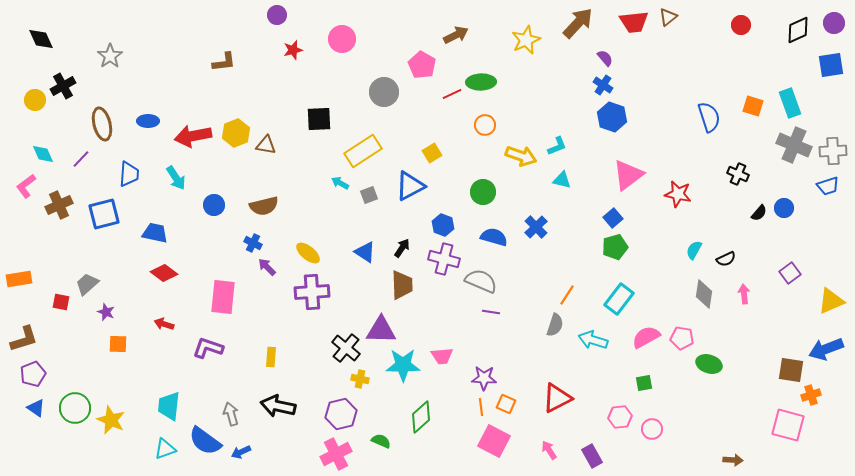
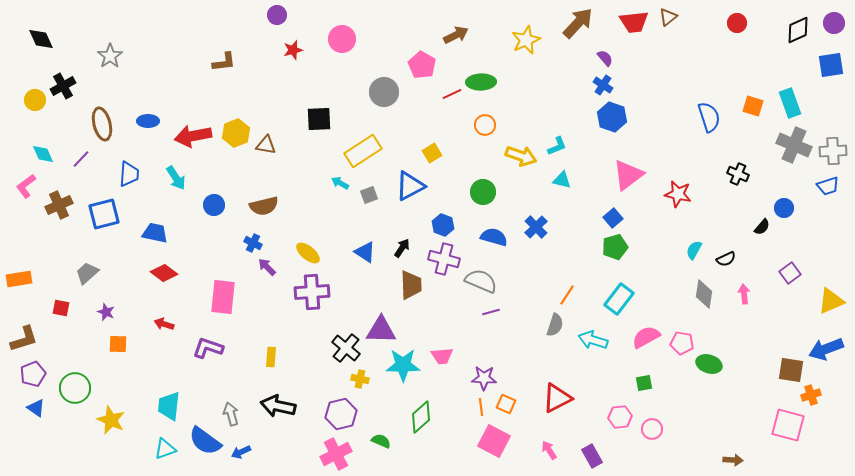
red circle at (741, 25): moved 4 px left, 2 px up
black semicircle at (759, 213): moved 3 px right, 14 px down
gray trapezoid at (87, 284): moved 11 px up
brown trapezoid at (402, 285): moved 9 px right
red square at (61, 302): moved 6 px down
purple line at (491, 312): rotated 24 degrees counterclockwise
pink pentagon at (682, 338): moved 5 px down
green circle at (75, 408): moved 20 px up
